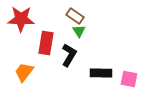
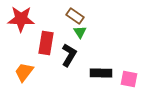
green triangle: moved 1 px right, 1 px down
